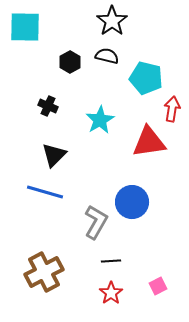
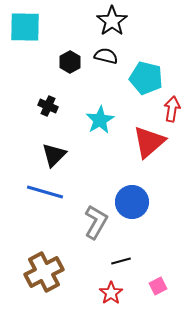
black semicircle: moved 1 px left
red triangle: rotated 33 degrees counterclockwise
black line: moved 10 px right; rotated 12 degrees counterclockwise
